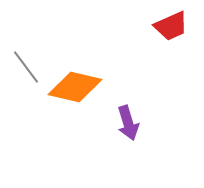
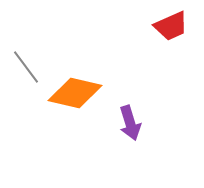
orange diamond: moved 6 px down
purple arrow: moved 2 px right
